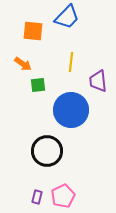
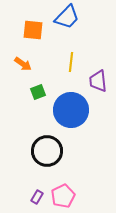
orange square: moved 1 px up
green square: moved 7 px down; rotated 14 degrees counterclockwise
purple rectangle: rotated 16 degrees clockwise
